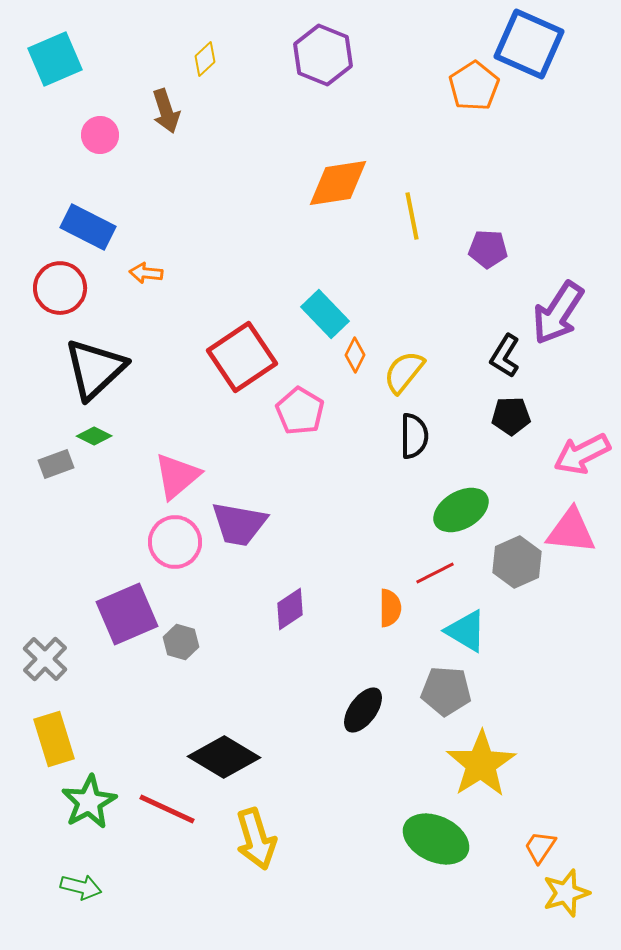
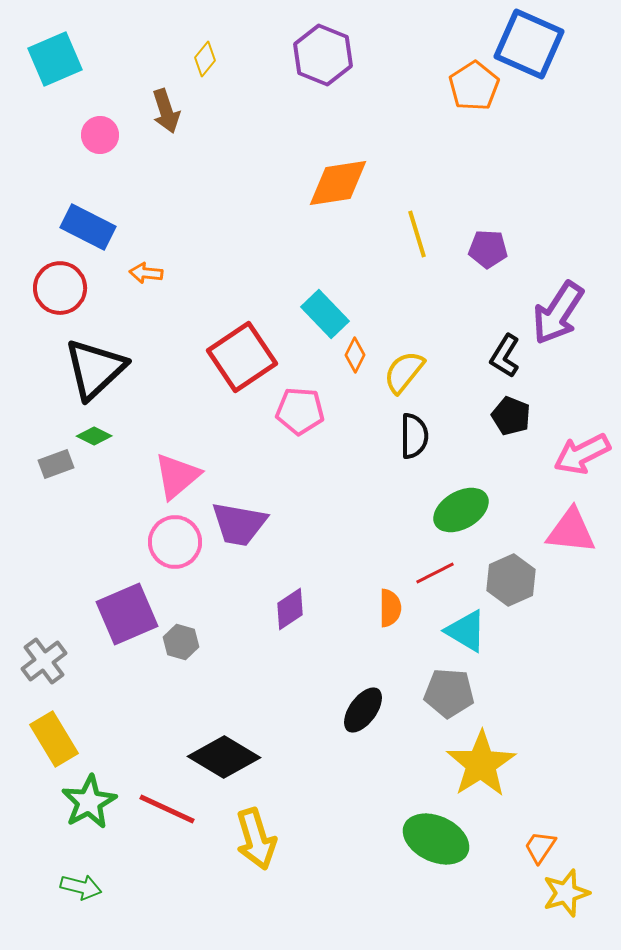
yellow diamond at (205, 59): rotated 8 degrees counterclockwise
yellow line at (412, 216): moved 5 px right, 18 px down; rotated 6 degrees counterclockwise
pink pentagon at (300, 411): rotated 27 degrees counterclockwise
black pentagon at (511, 416): rotated 24 degrees clockwise
gray hexagon at (517, 562): moved 6 px left, 18 px down
gray cross at (45, 659): moved 1 px left, 2 px down; rotated 9 degrees clockwise
gray pentagon at (446, 691): moved 3 px right, 2 px down
yellow rectangle at (54, 739): rotated 14 degrees counterclockwise
